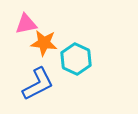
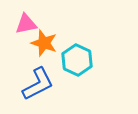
orange star: rotated 12 degrees clockwise
cyan hexagon: moved 1 px right, 1 px down
